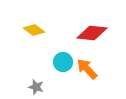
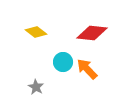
yellow diamond: moved 2 px right, 2 px down
gray star: rotated 14 degrees clockwise
